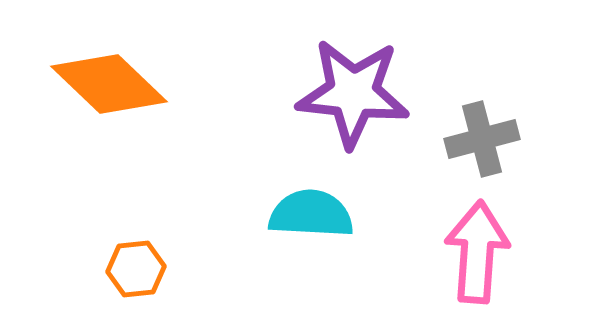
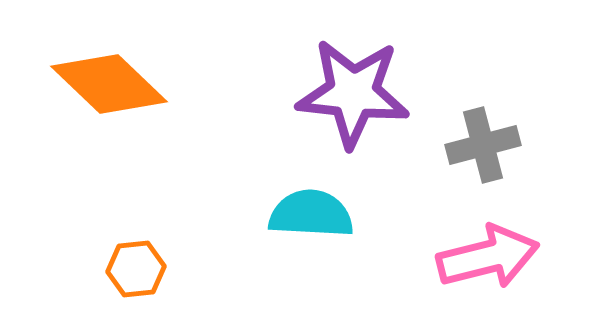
gray cross: moved 1 px right, 6 px down
pink arrow: moved 11 px right, 5 px down; rotated 72 degrees clockwise
